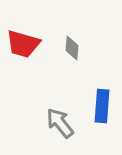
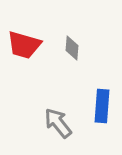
red trapezoid: moved 1 px right, 1 px down
gray arrow: moved 2 px left
